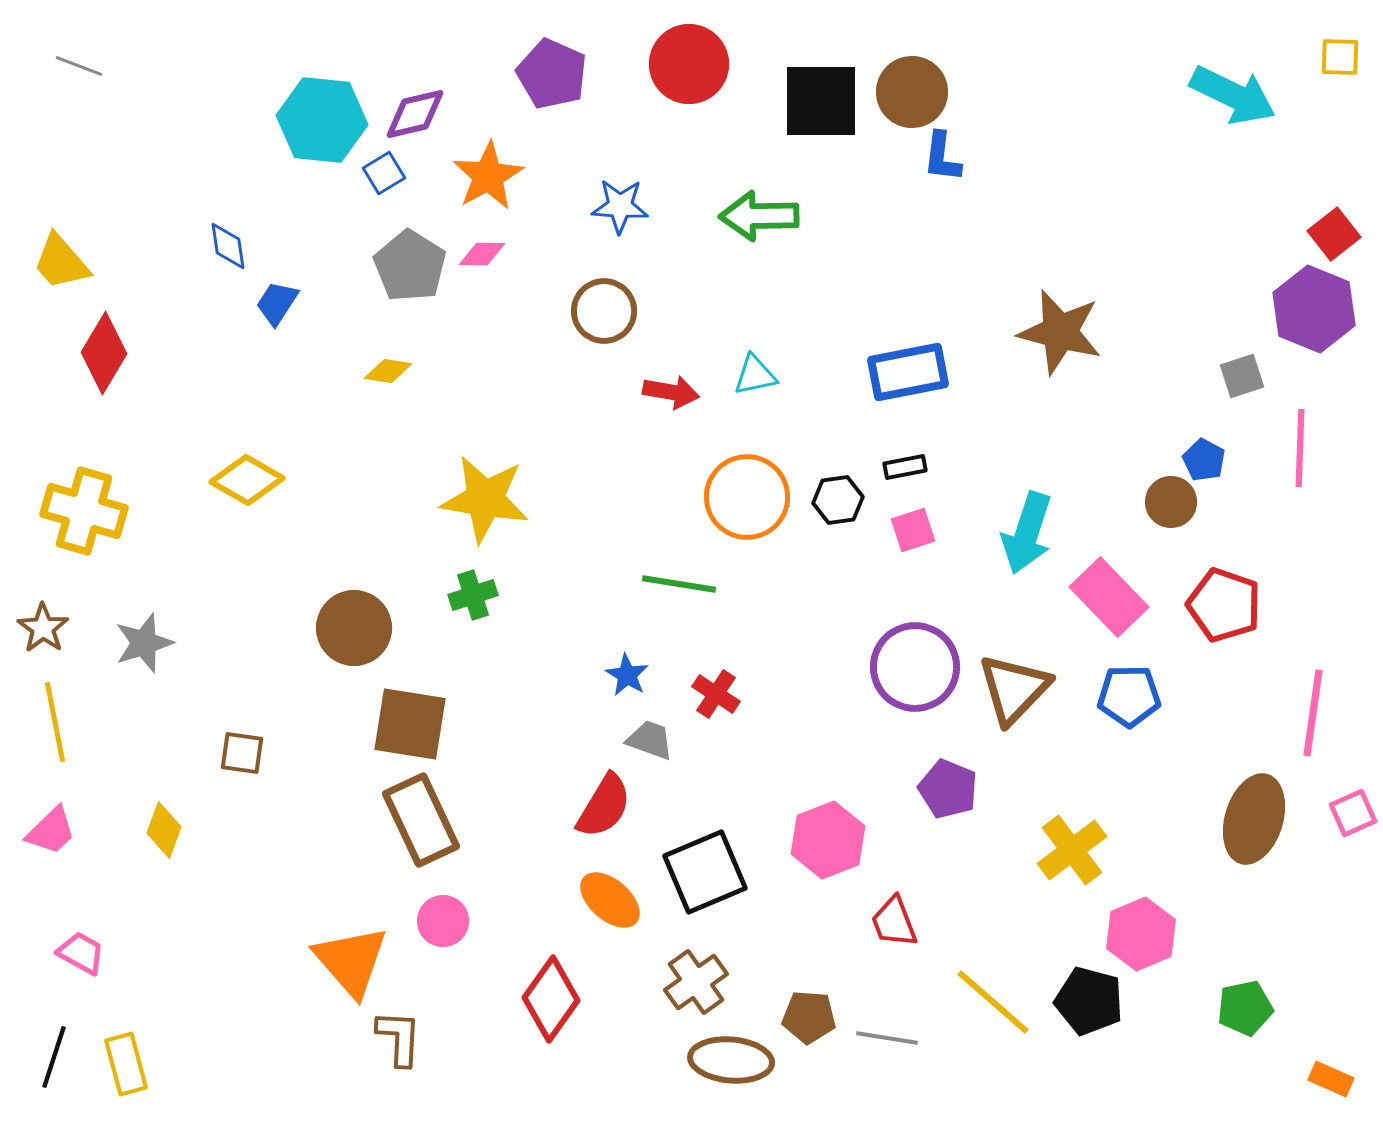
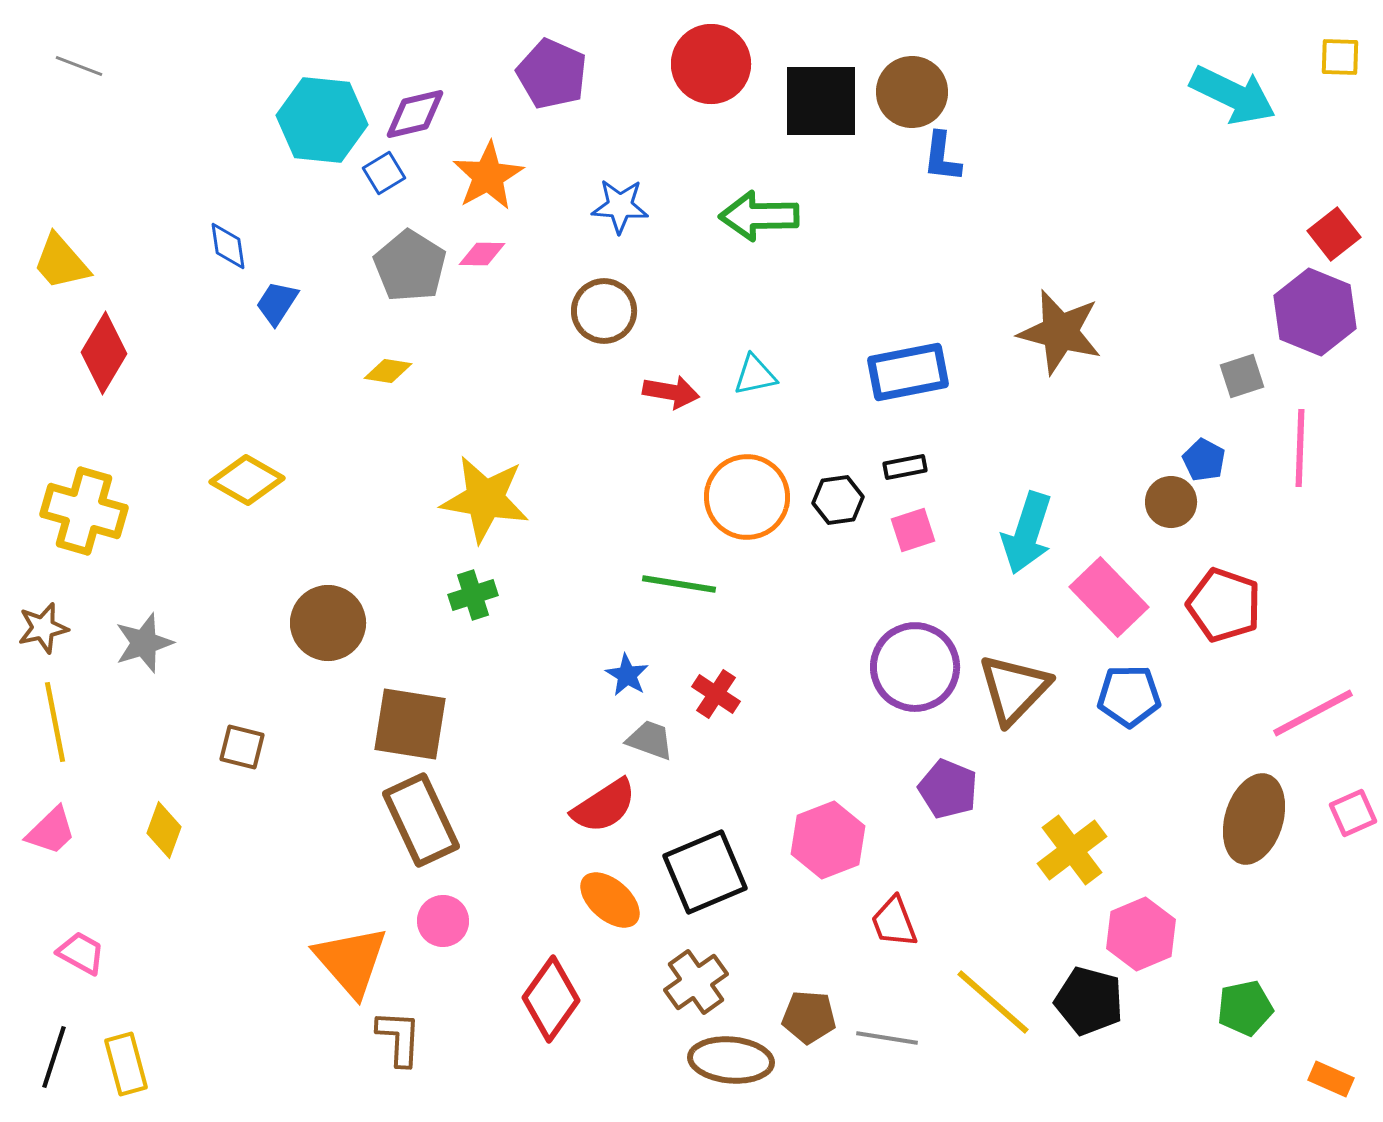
red circle at (689, 64): moved 22 px right
purple hexagon at (1314, 309): moved 1 px right, 3 px down
brown star at (43, 628): rotated 24 degrees clockwise
brown circle at (354, 628): moved 26 px left, 5 px up
pink line at (1313, 713): rotated 54 degrees clockwise
brown square at (242, 753): moved 6 px up; rotated 6 degrees clockwise
red semicircle at (604, 806): rotated 26 degrees clockwise
